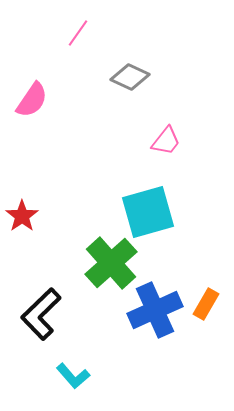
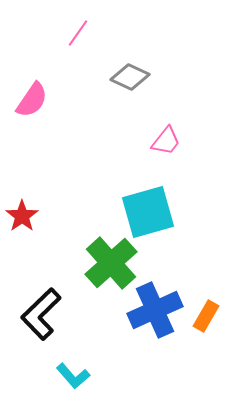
orange rectangle: moved 12 px down
